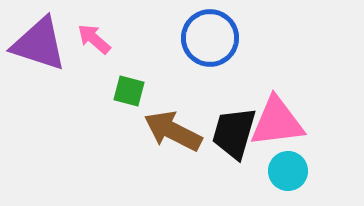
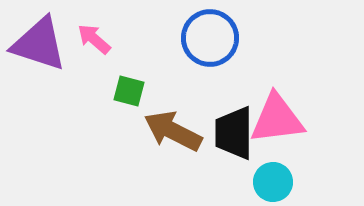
pink triangle: moved 3 px up
black trapezoid: rotated 16 degrees counterclockwise
cyan circle: moved 15 px left, 11 px down
